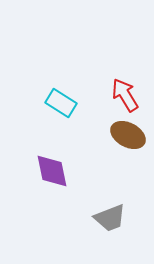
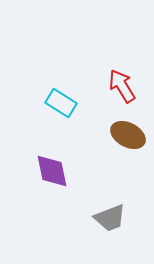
red arrow: moved 3 px left, 9 px up
